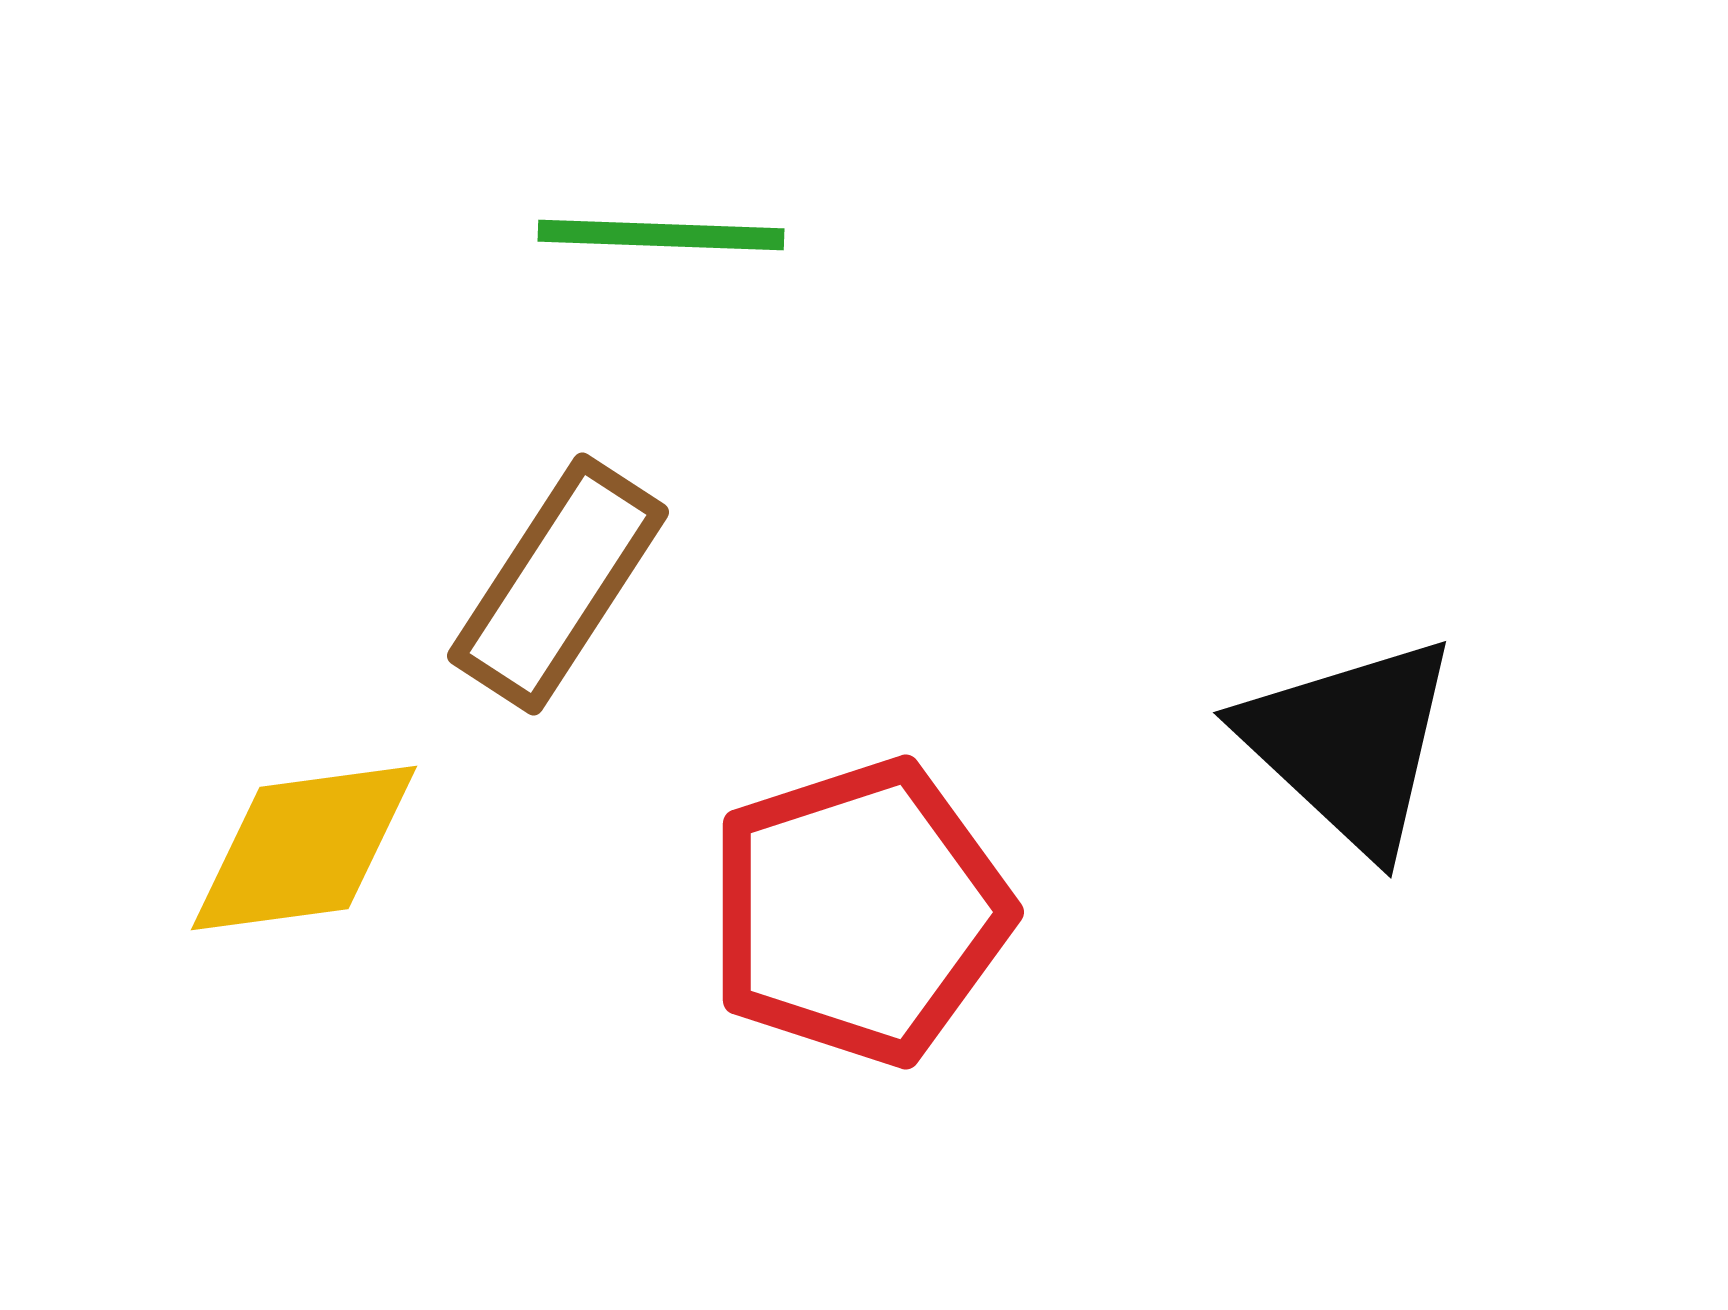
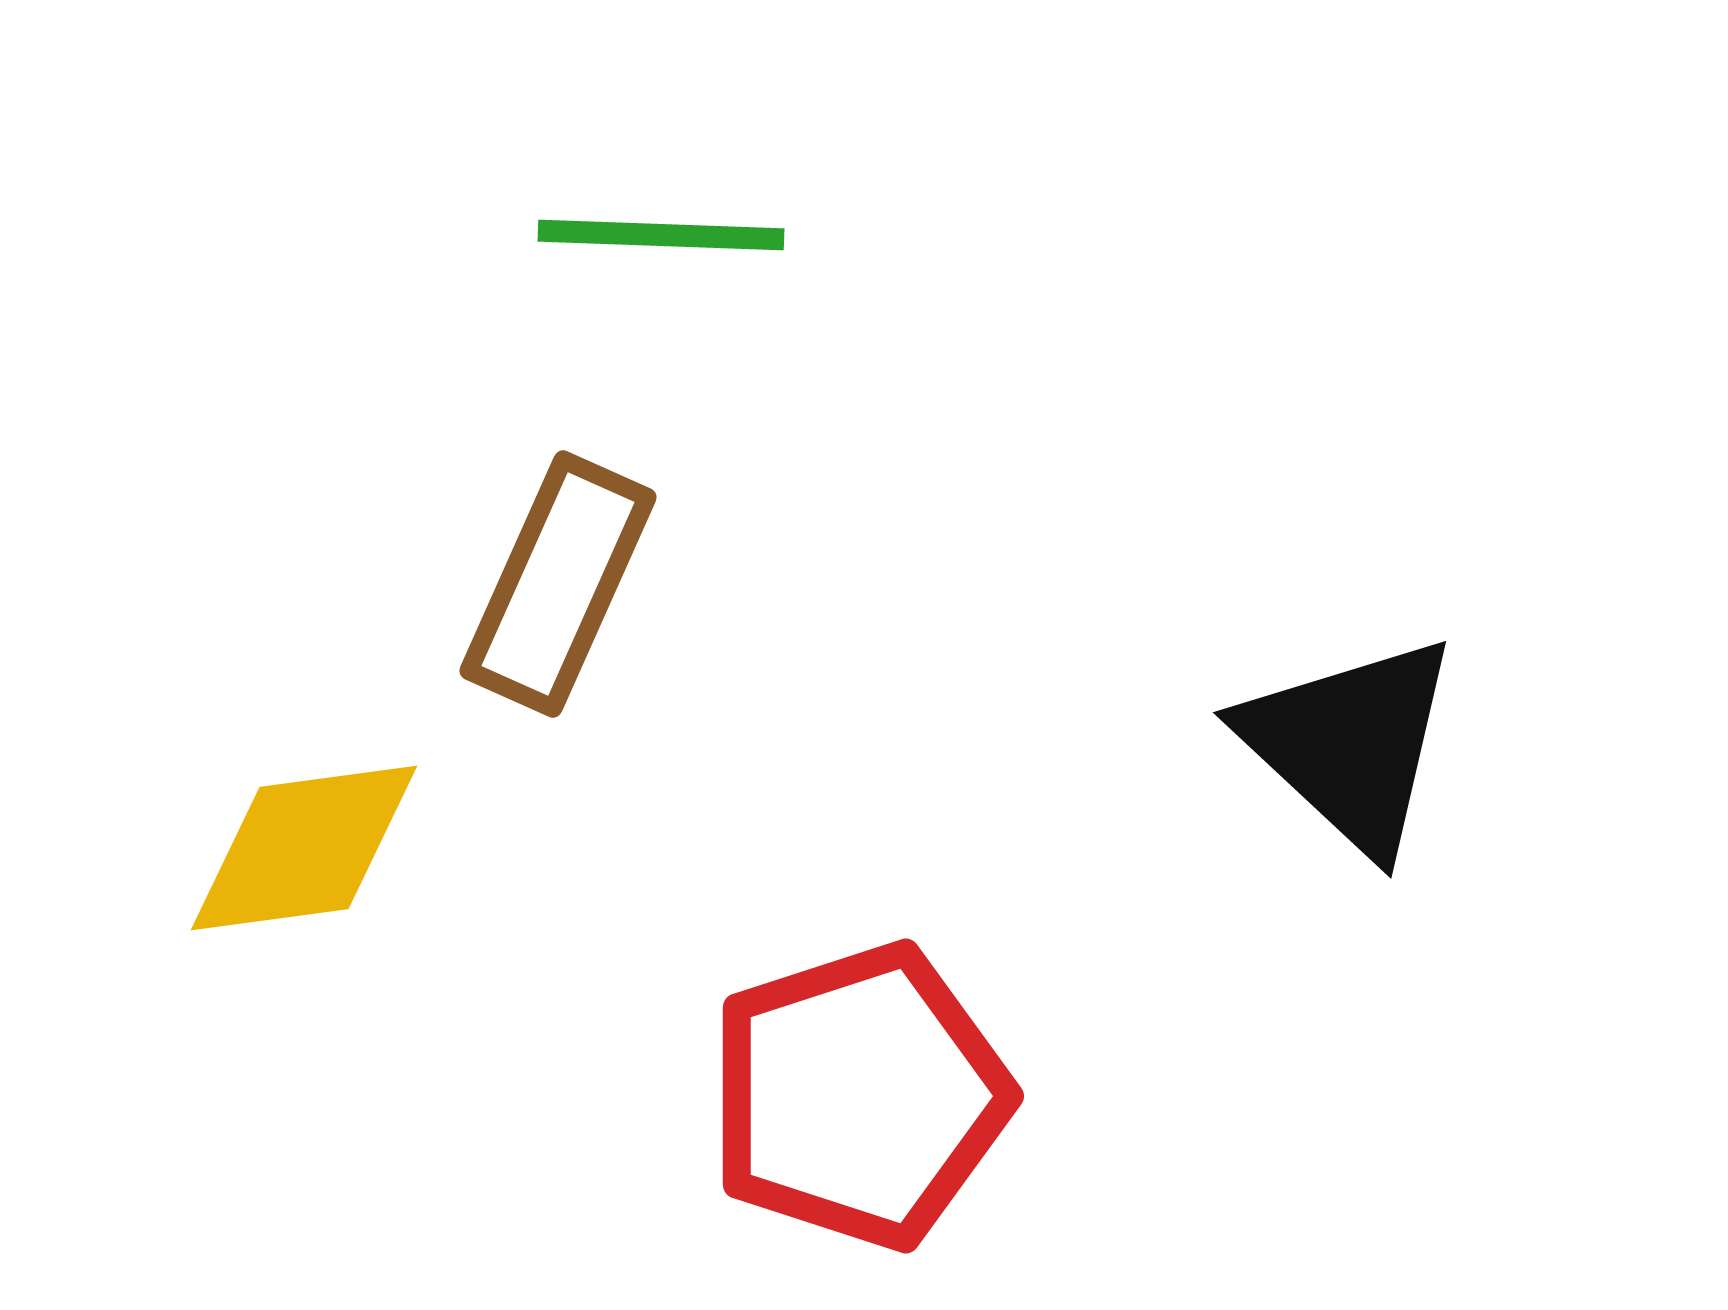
brown rectangle: rotated 9 degrees counterclockwise
red pentagon: moved 184 px down
